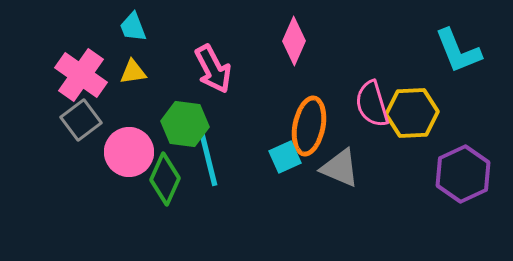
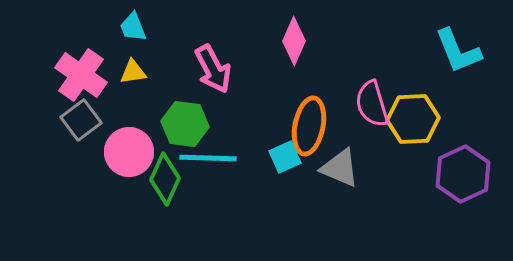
yellow hexagon: moved 1 px right, 6 px down
cyan line: rotated 74 degrees counterclockwise
